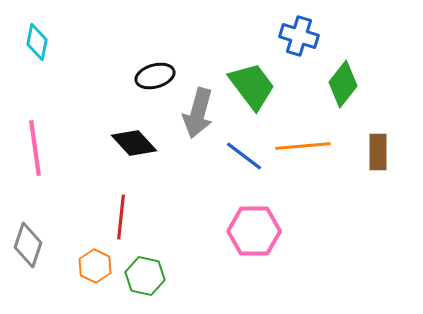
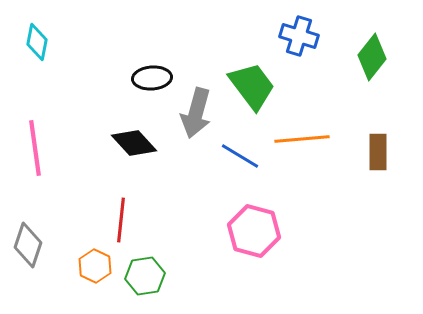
black ellipse: moved 3 px left, 2 px down; rotated 12 degrees clockwise
green diamond: moved 29 px right, 27 px up
gray arrow: moved 2 px left
orange line: moved 1 px left, 7 px up
blue line: moved 4 px left; rotated 6 degrees counterclockwise
red line: moved 3 px down
pink hexagon: rotated 15 degrees clockwise
green hexagon: rotated 21 degrees counterclockwise
